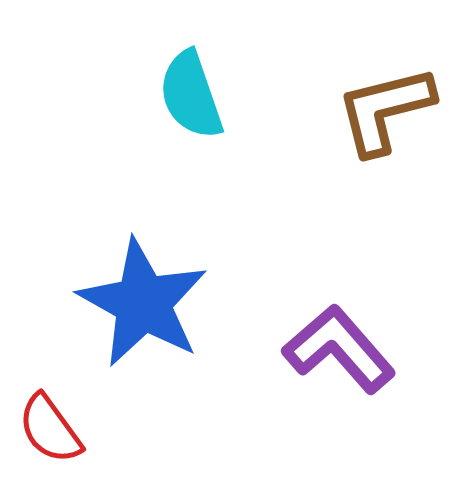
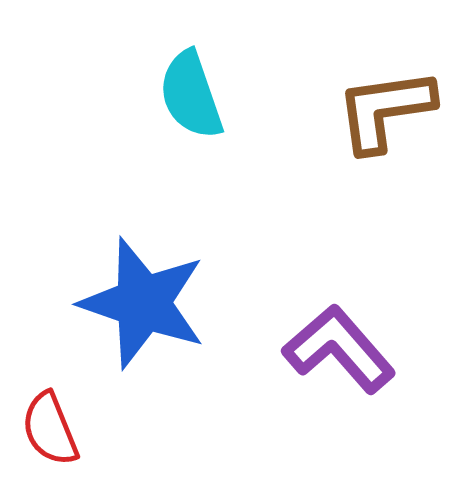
brown L-shape: rotated 6 degrees clockwise
blue star: rotated 10 degrees counterclockwise
red semicircle: rotated 14 degrees clockwise
